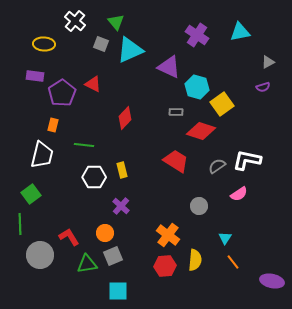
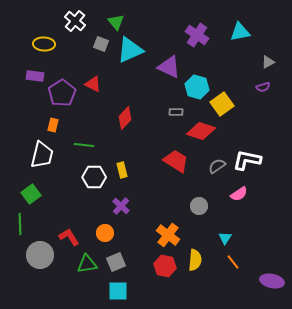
gray square at (113, 256): moved 3 px right, 6 px down
red hexagon at (165, 266): rotated 15 degrees clockwise
